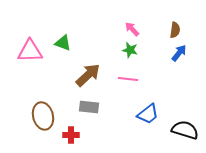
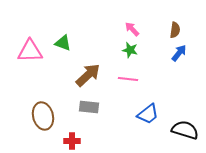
red cross: moved 1 px right, 6 px down
